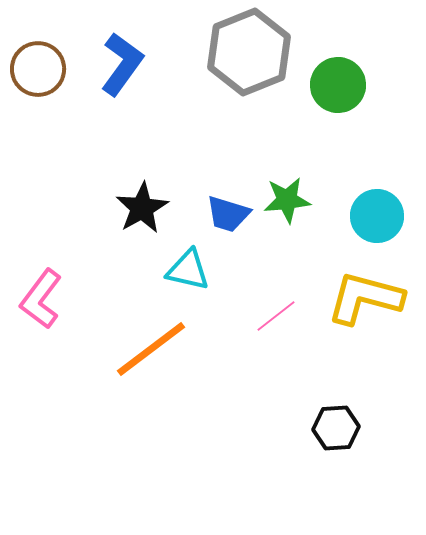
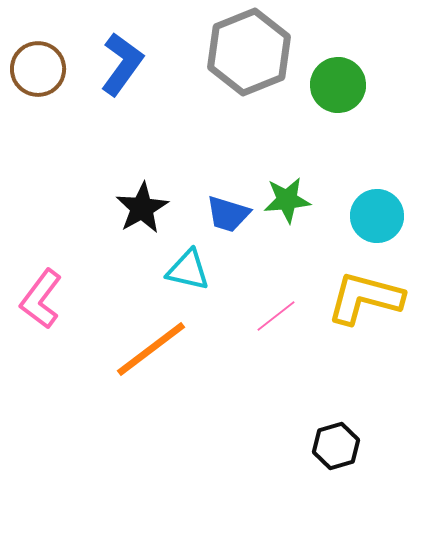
black hexagon: moved 18 px down; rotated 12 degrees counterclockwise
